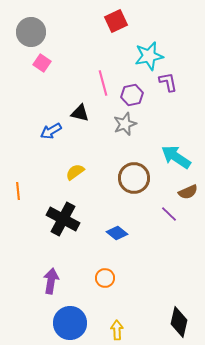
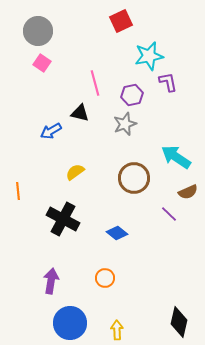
red square: moved 5 px right
gray circle: moved 7 px right, 1 px up
pink line: moved 8 px left
